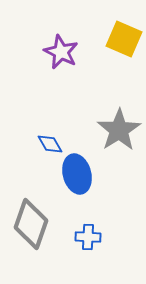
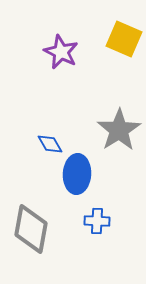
blue ellipse: rotated 18 degrees clockwise
gray diamond: moved 5 px down; rotated 9 degrees counterclockwise
blue cross: moved 9 px right, 16 px up
